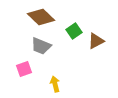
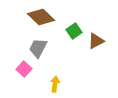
gray trapezoid: moved 3 px left, 2 px down; rotated 95 degrees clockwise
pink square: rotated 28 degrees counterclockwise
yellow arrow: rotated 21 degrees clockwise
